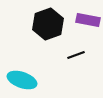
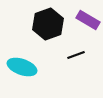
purple rectangle: rotated 20 degrees clockwise
cyan ellipse: moved 13 px up
